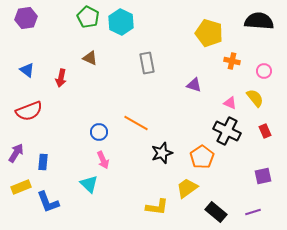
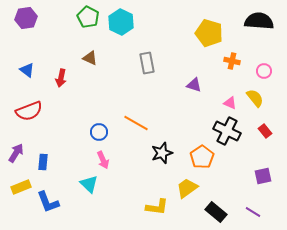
red rectangle: rotated 16 degrees counterclockwise
purple line: rotated 49 degrees clockwise
